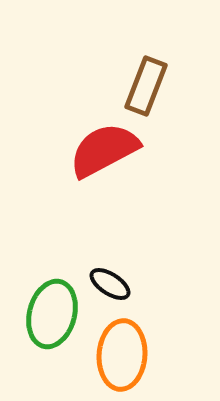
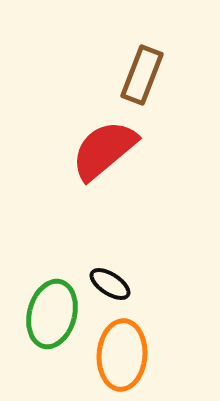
brown rectangle: moved 4 px left, 11 px up
red semicircle: rotated 12 degrees counterclockwise
